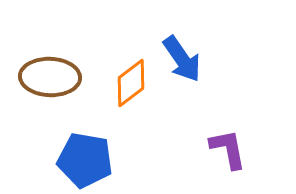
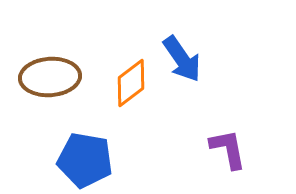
brown ellipse: rotated 6 degrees counterclockwise
